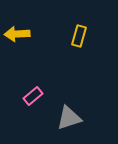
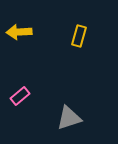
yellow arrow: moved 2 px right, 2 px up
pink rectangle: moved 13 px left
